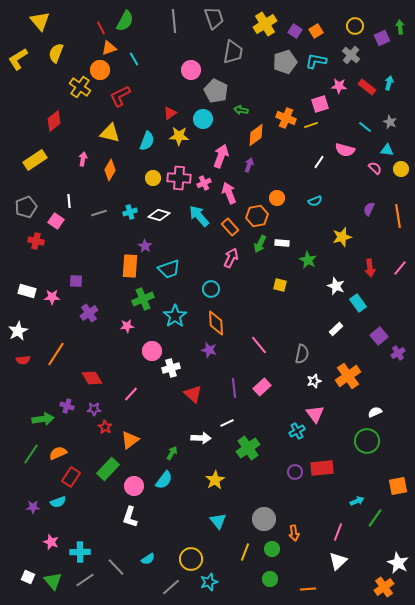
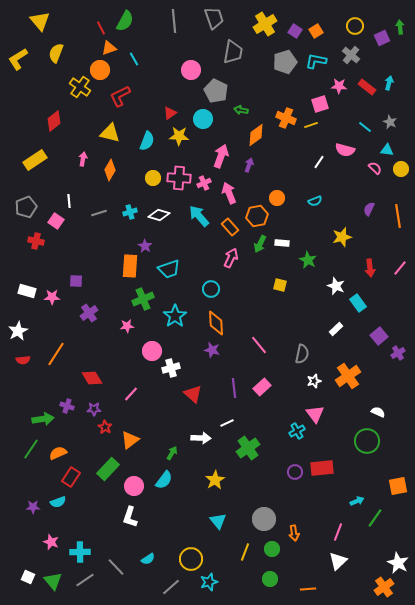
purple star at (209, 350): moved 3 px right
white semicircle at (375, 412): moved 3 px right; rotated 48 degrees clockwise
green line at (31, 454): moved 5 px up
